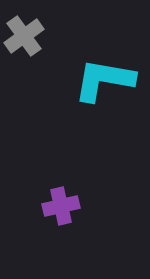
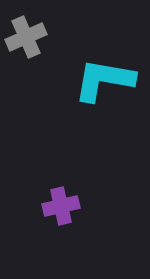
gray cross: moved 2 px right, 1 px down; rotated 12 degrees clockwise
